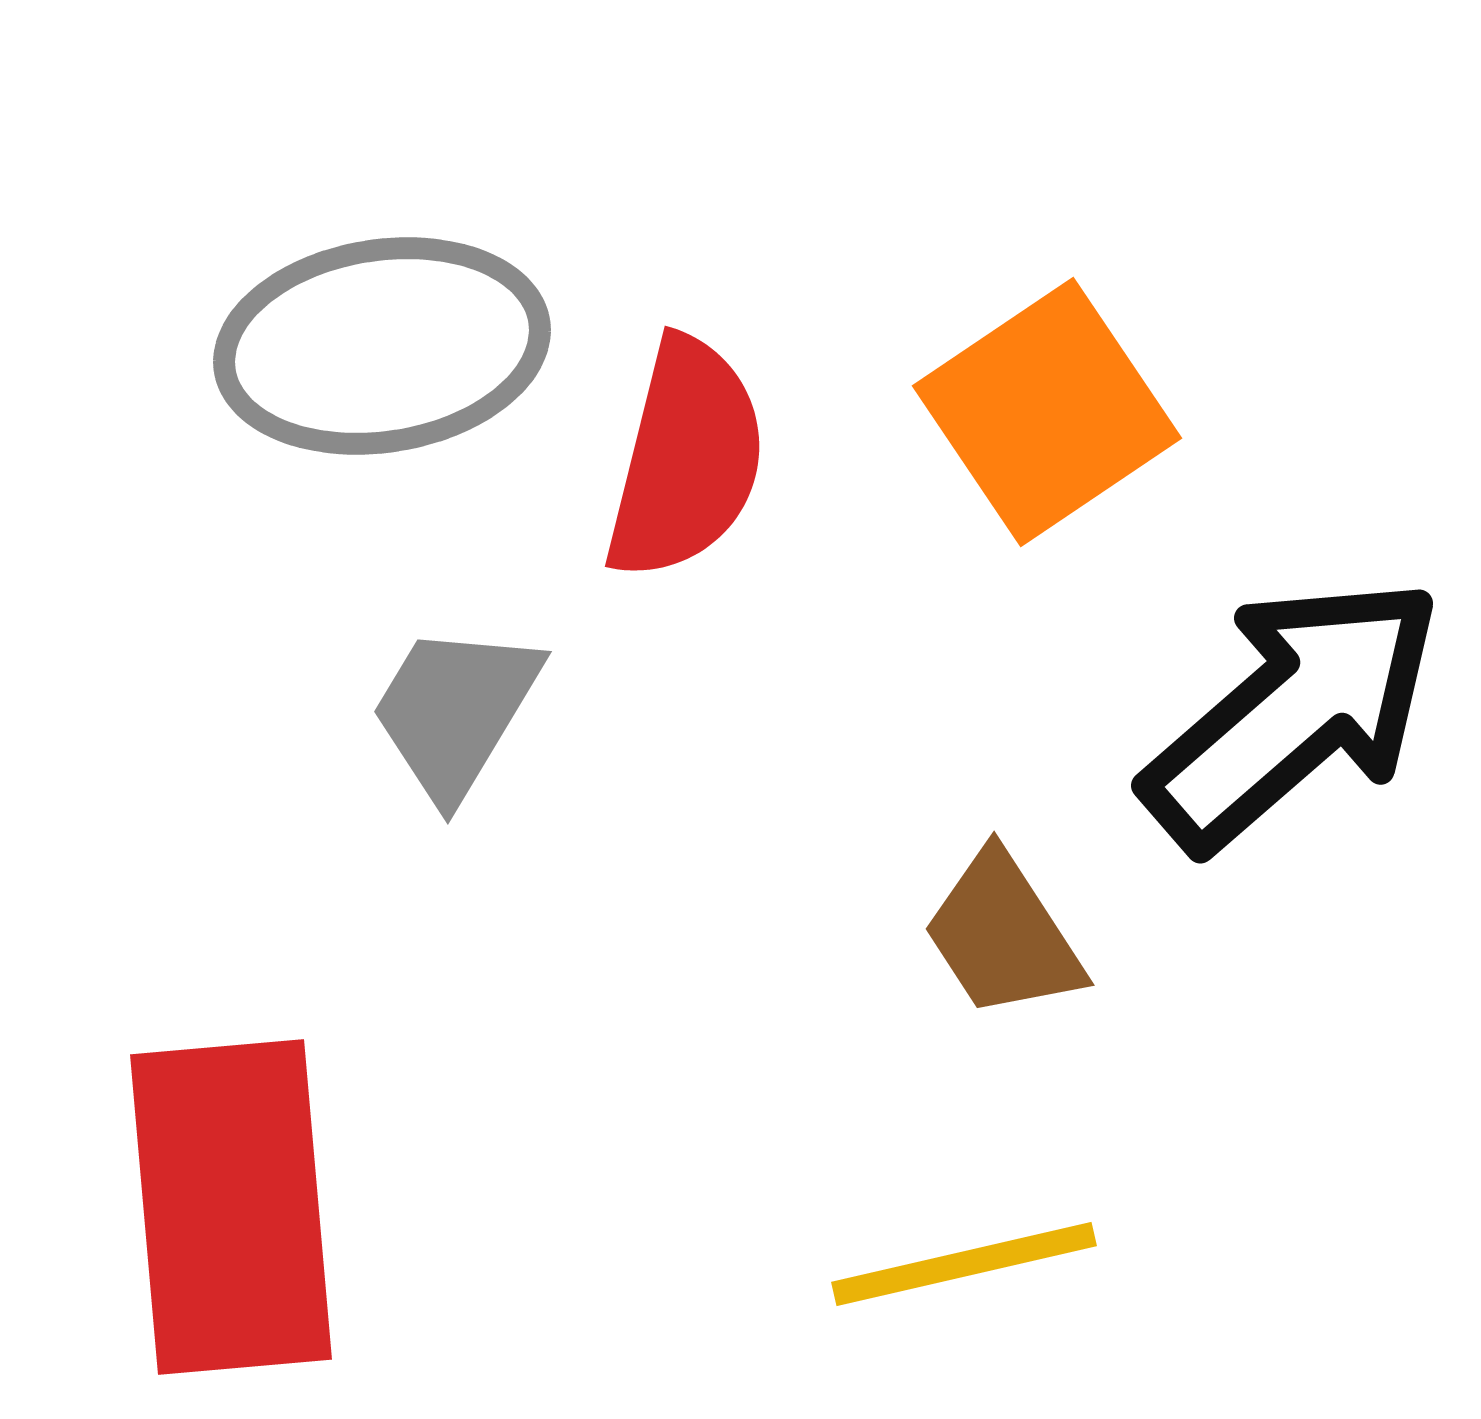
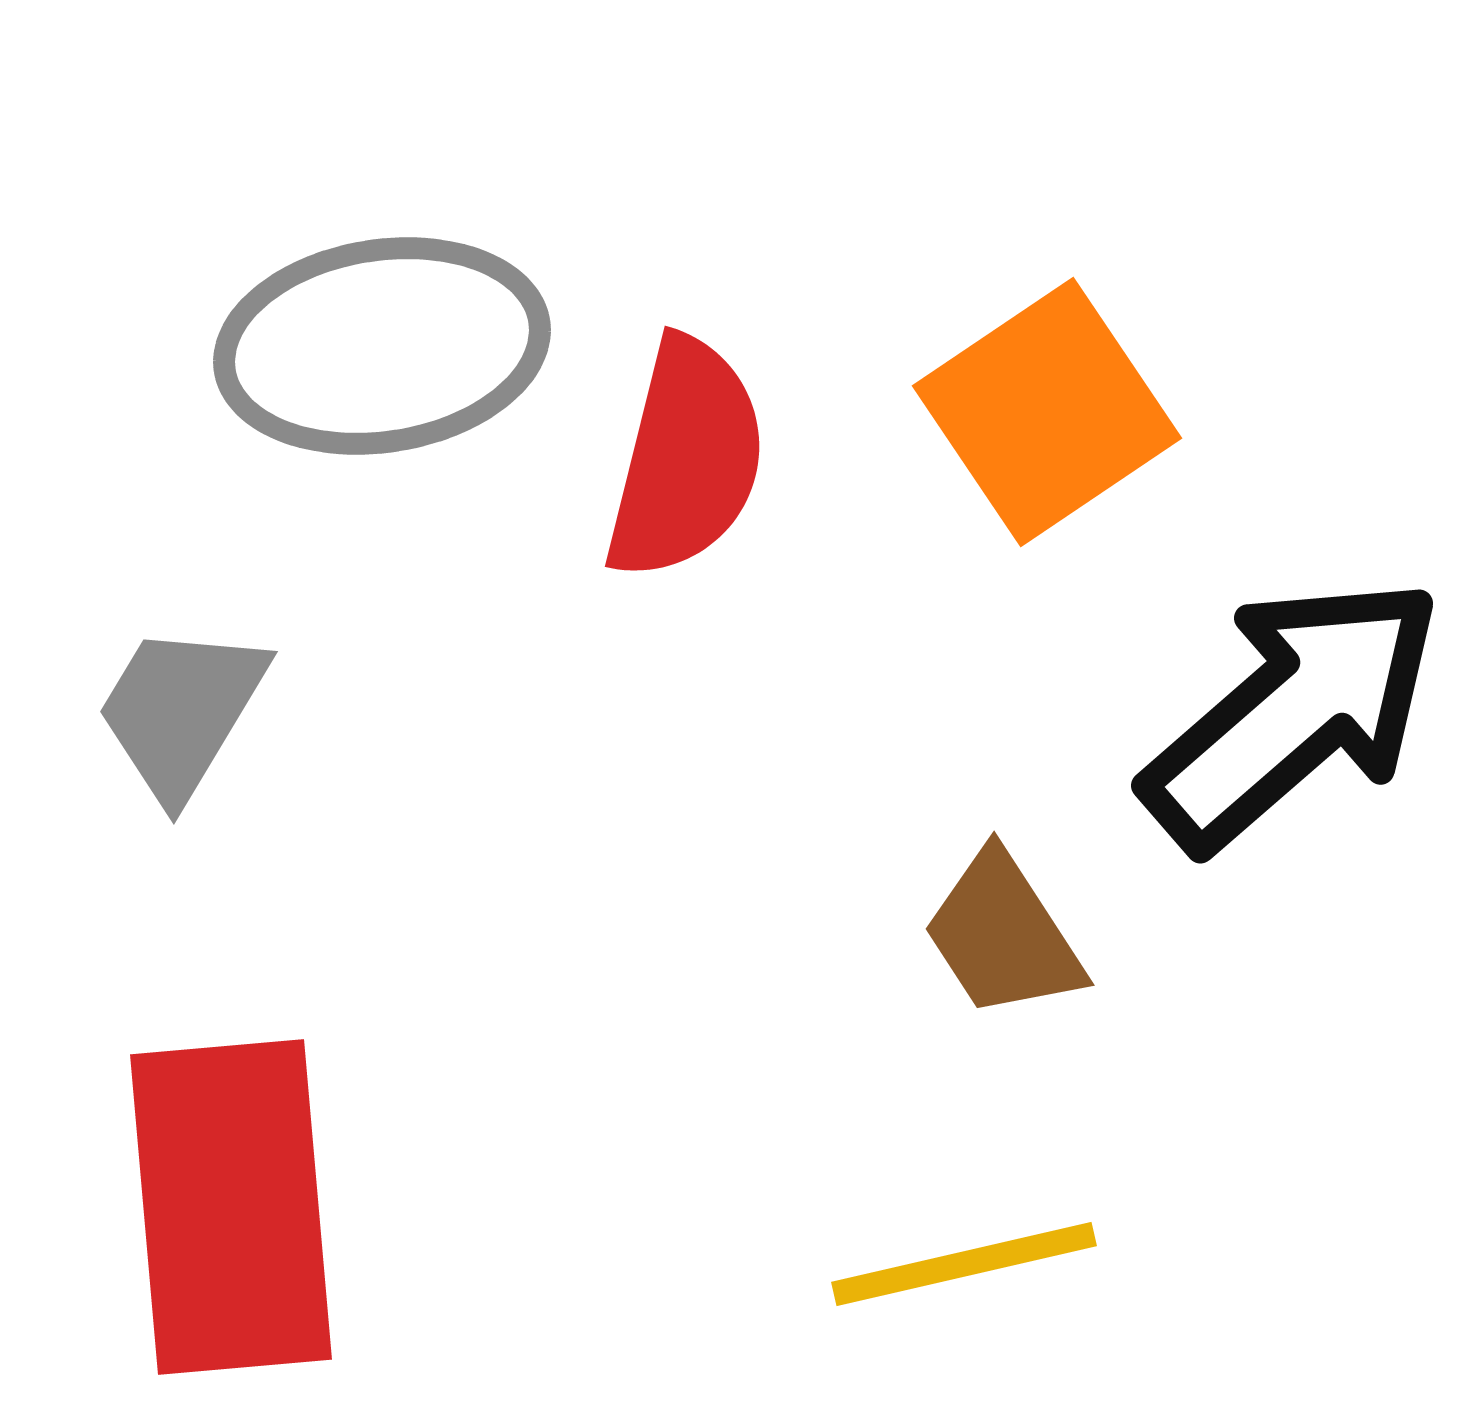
gray trapezoid: moved 274 px left
